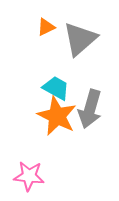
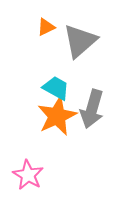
gray triangle: moved 2 px down
gray arrow: moved 2 px right
orange star: rotated 21 degrees clockwise
pink star: moved 1 px left, 1 px up; rotated 24 degrees clockwise
